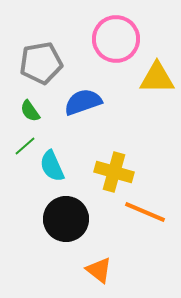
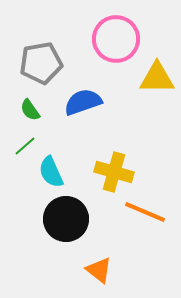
green semicircle: moved 1 px up
cyan semicircle: moved 1 px left, 6 px down
